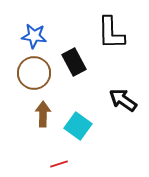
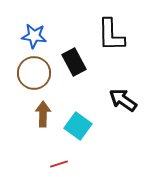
black L-shape: moved 2 px down
